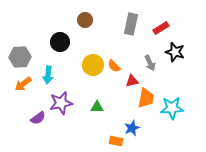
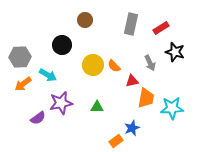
black circle: moved 2 px right, 3 px down
cyan arrow: rotated 66 degrees counterclockwise
orange rectangle: rotated 48 degrees counterclockwise
